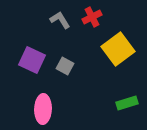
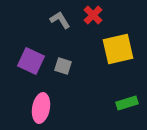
red cross: moved 1 px right, 2 px up; rotated 18 degrees counterclockwise
yellow square: rotated 24 degrees clockwise
purple square: moved 1 px left, 1 px down
gray square: moved 2 px left; rotated 12 degrees counterclockwise
pink ellipse: moved 2 px left, 1 px up; rotated 8 degrees clockwise
